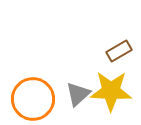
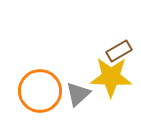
yellow star: moved 14 px up
orange circle: moved 7 px right, 8 px up
